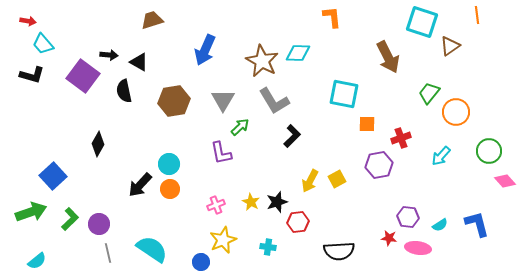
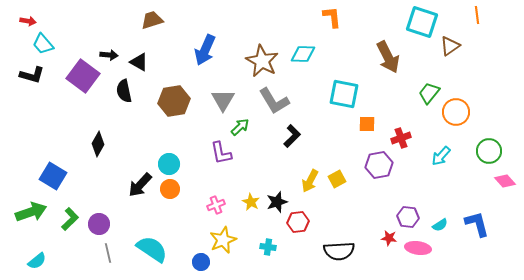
cyan diamond at (298, 53): moved 5 px right, 1 px down
blue square at (53, 176): rotated 16 degrees counterclockwise
